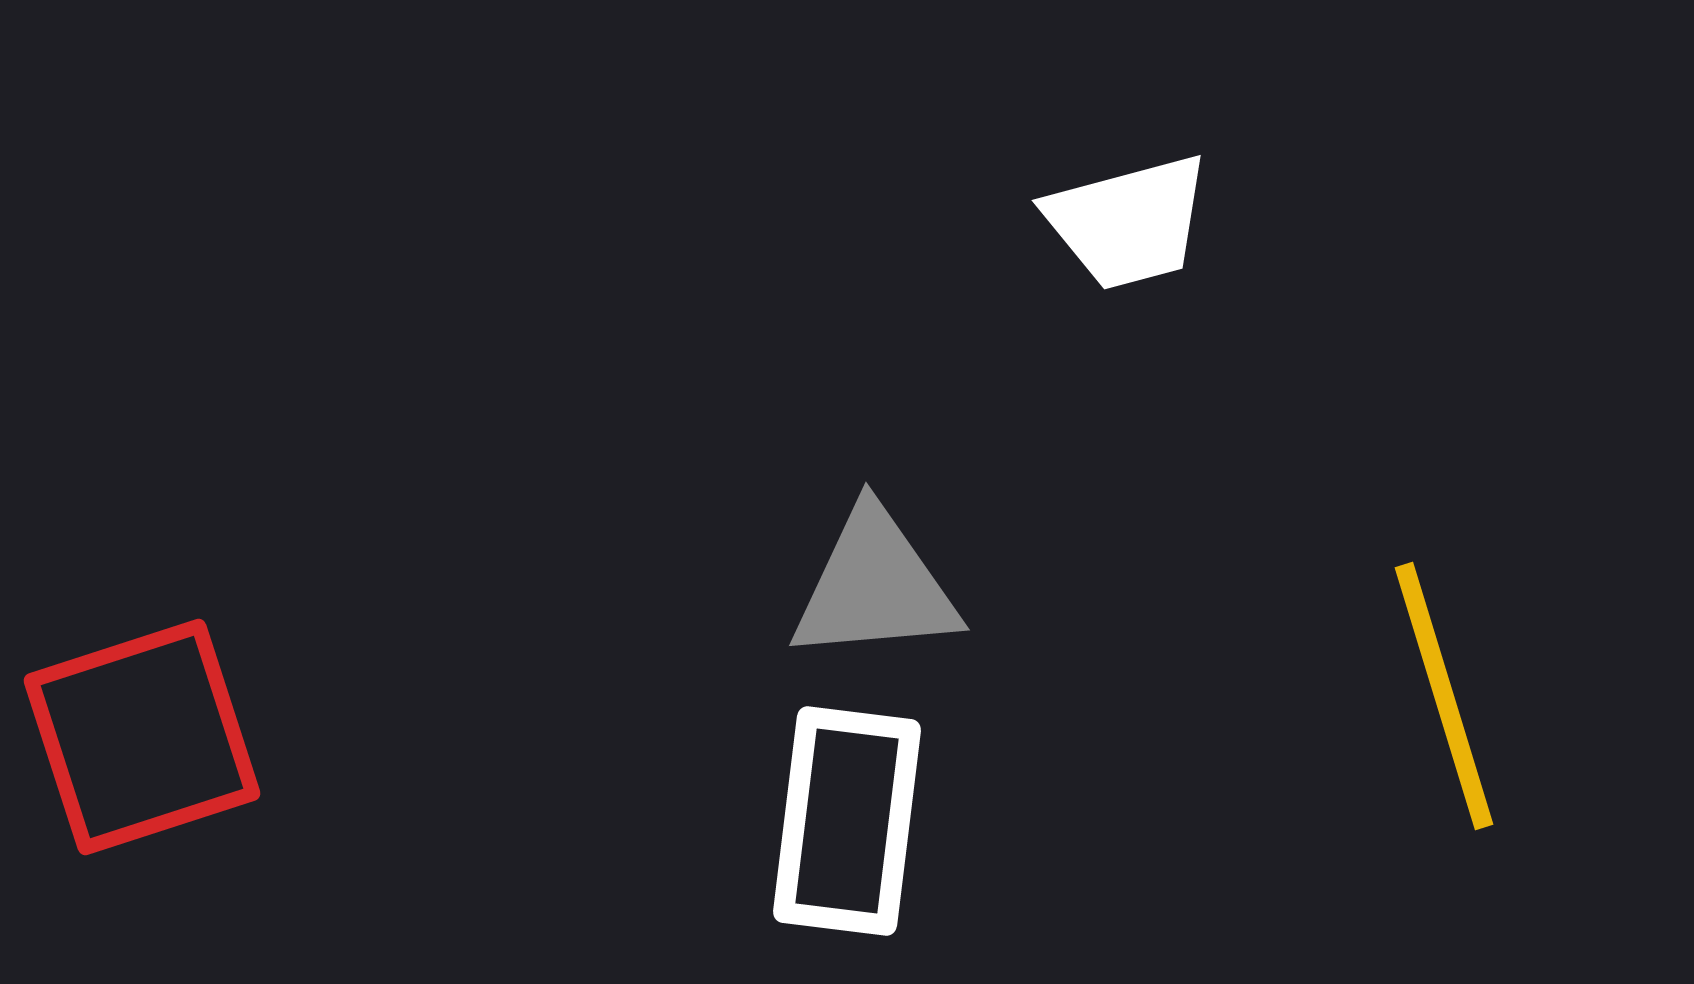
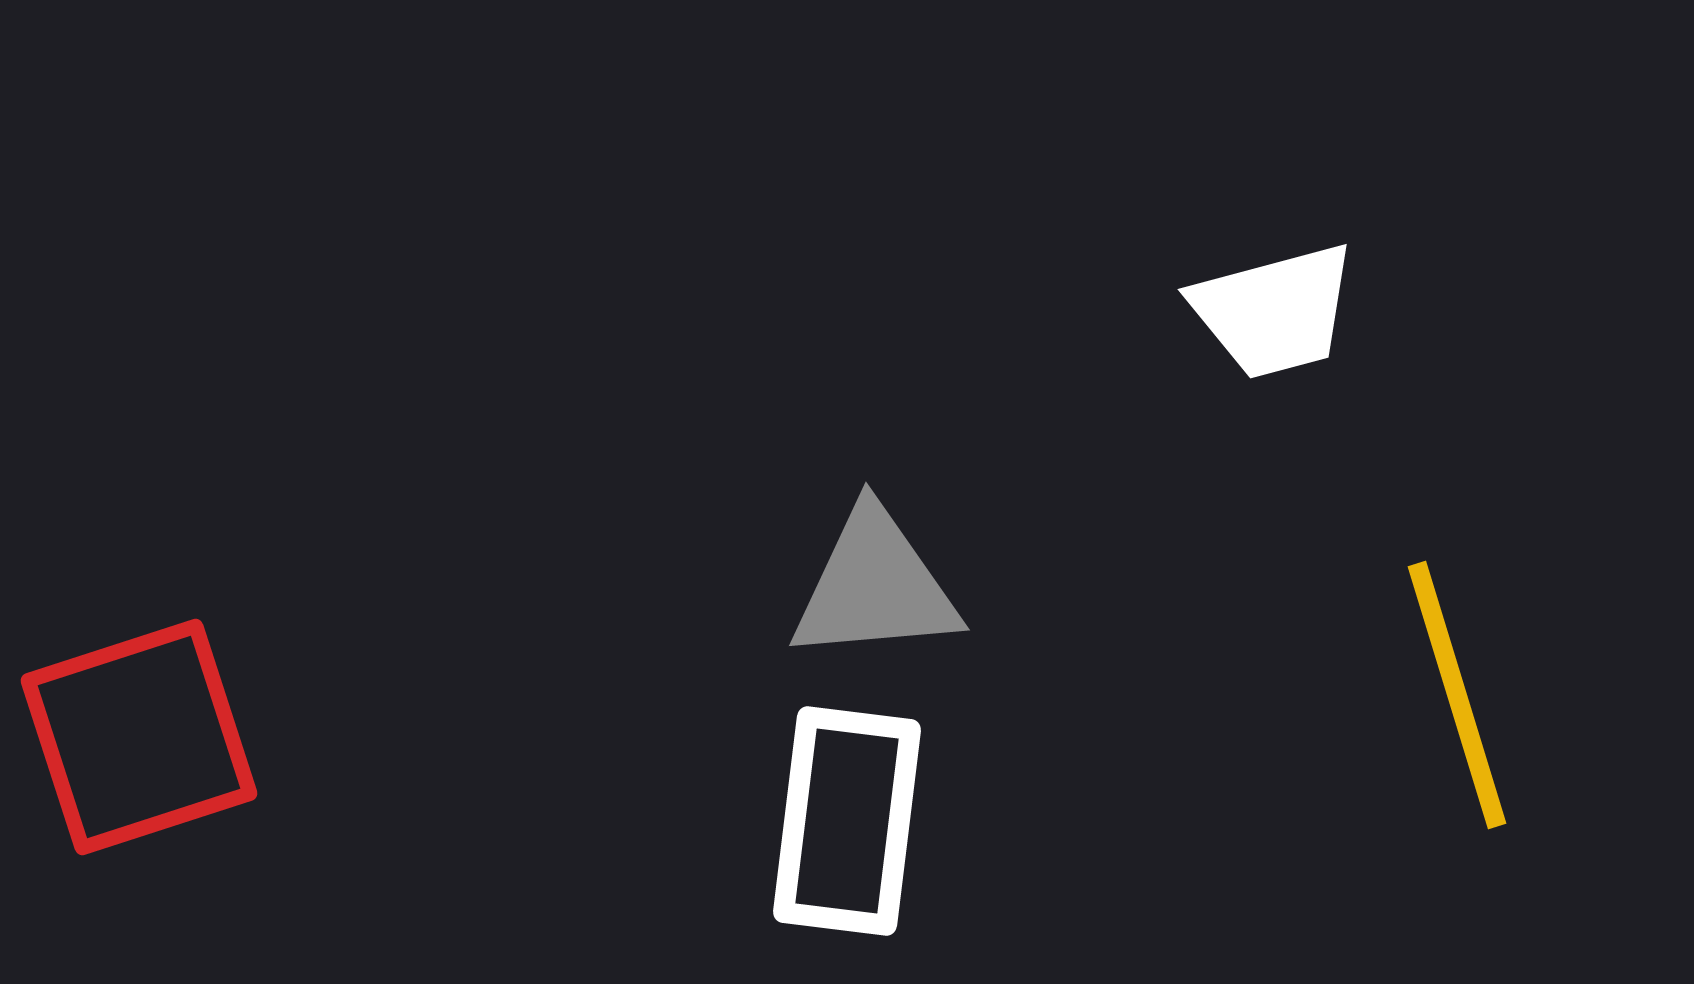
white trapezoid: moved 146 px right, 89 px down
yellow line: moved 13 px right, 1 px up
red square: moved 3 px left
